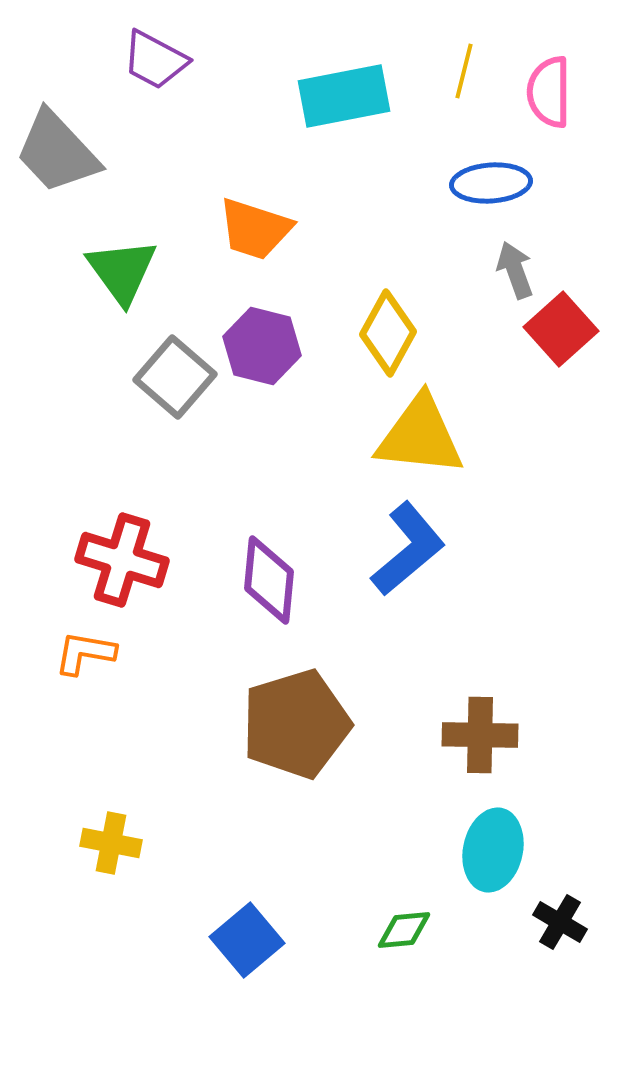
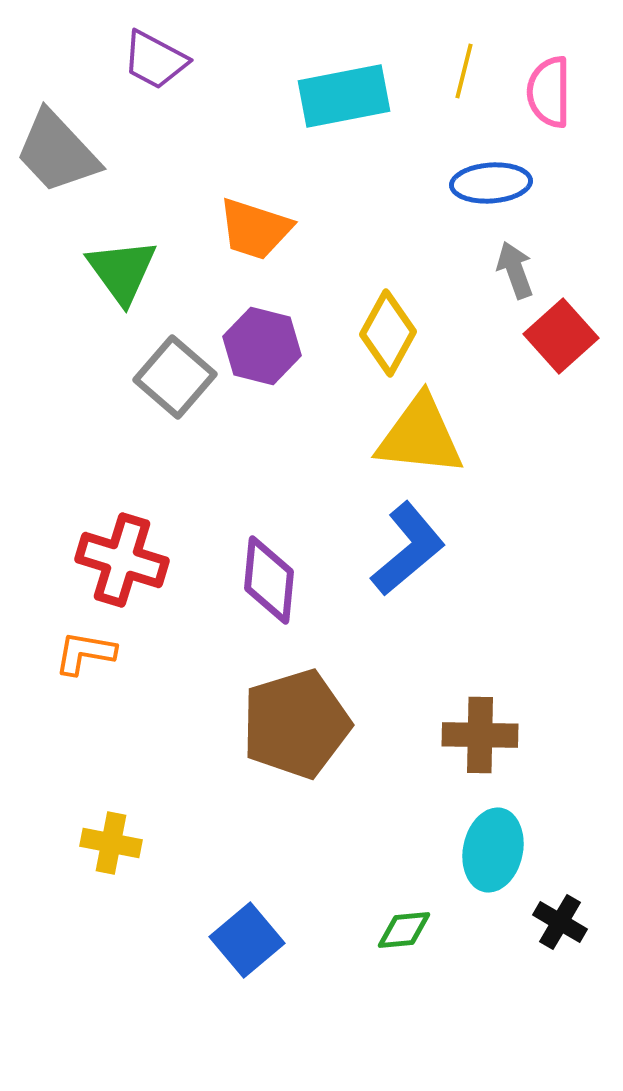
red square: moved 7 px down
